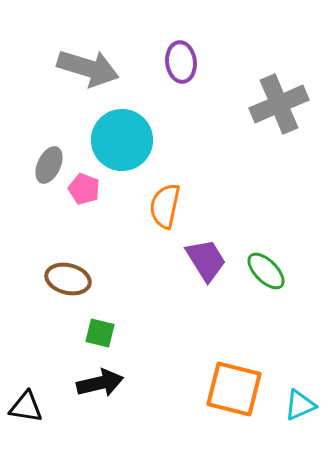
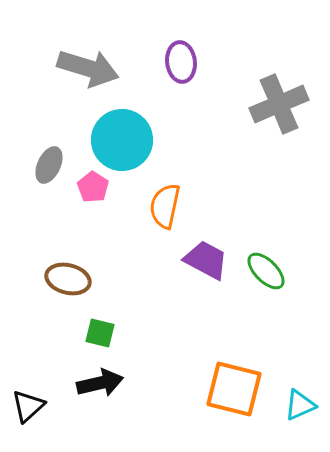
pink pentagon: moved 9 px right, 2 px up; rotated 12 degrees clockwise
purple trapezoid: rotated 30 degrees counterclockwise
black triangle: moved 2 px right, 1 px up; rotated 51 degrees counterclockwise
